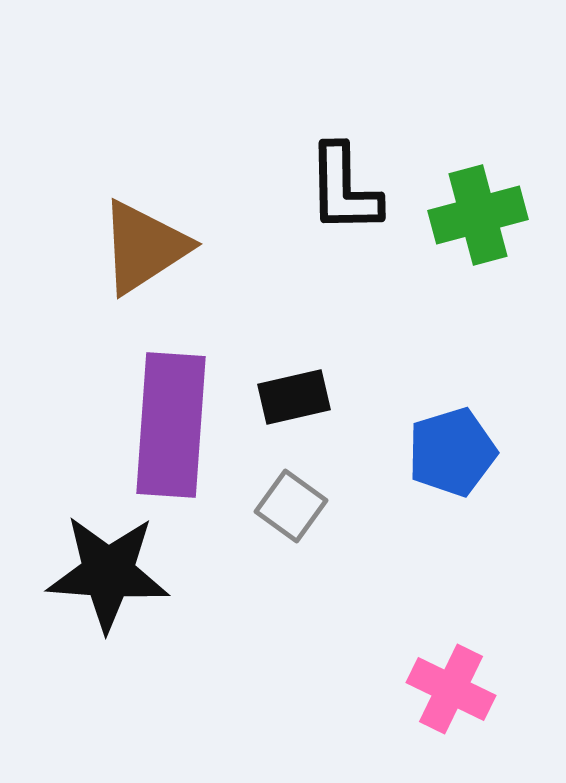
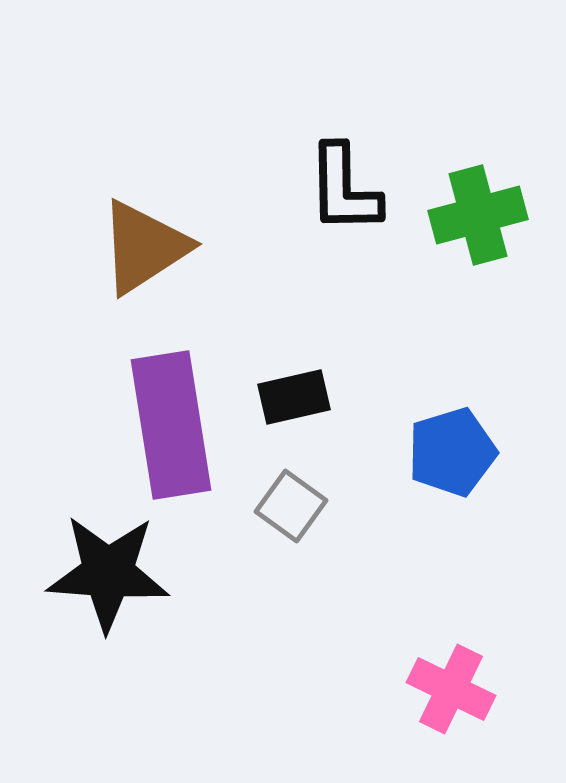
purple rectangle: rotated 13 degrees counterclockwise
